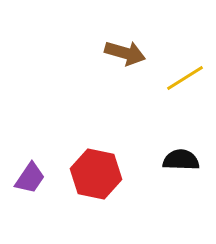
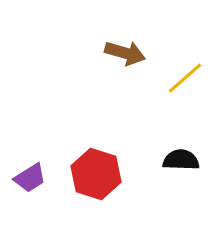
yellow line: rotated 9 degrees counterclockwise
red hexagon: rotated 6 degrees clockwise
purple trapezoid: rotated 24 degrees clockwise
